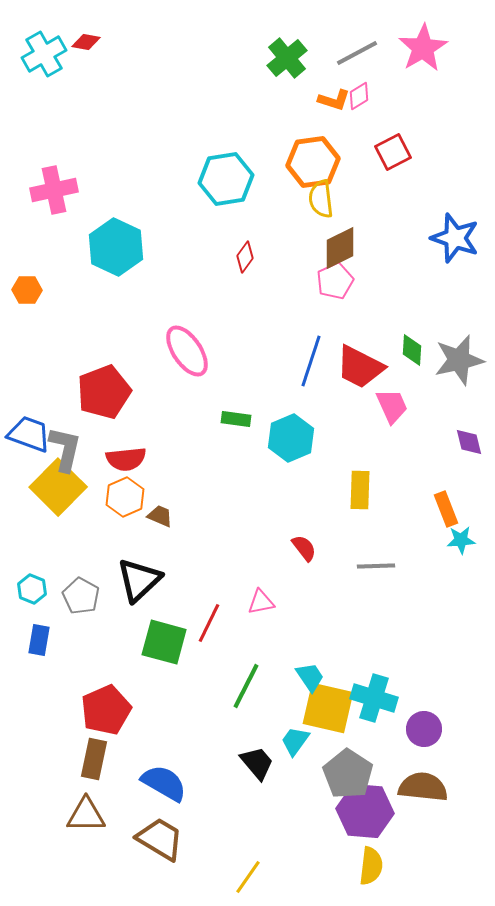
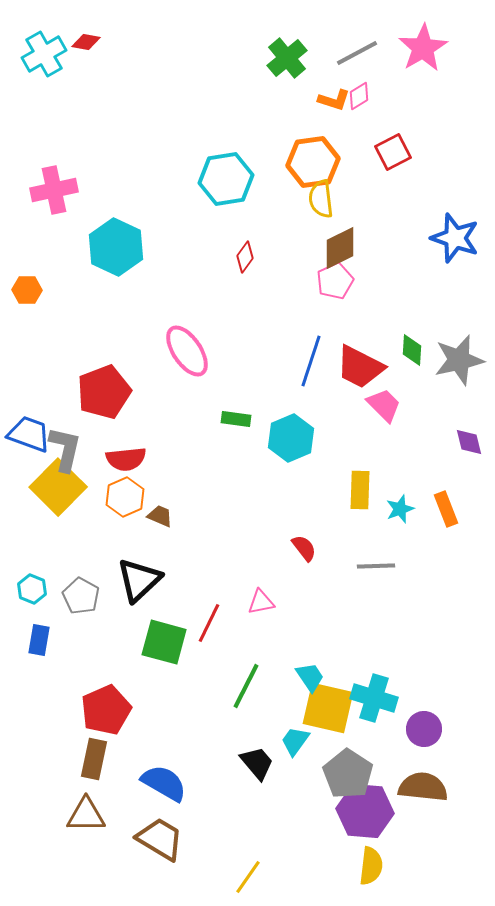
pink trapezoid at (392, 406): moved 8 px left, 1 px up; rotated 21 degrees counterclockwise
cyan star at (461, 540): moved 61 px left, 31 px up; rotated 16 degrees counterclockwise
